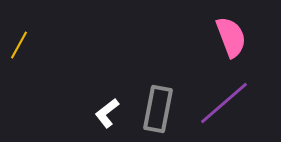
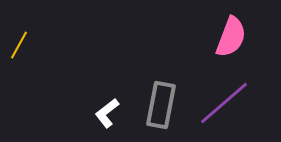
pink semicircle: rotated 42 degrees clockwise
gray rectangle: moved 3 px right, 4 px up
